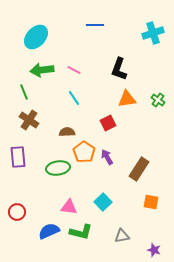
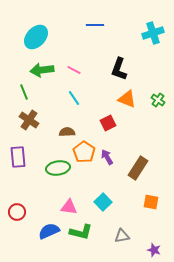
orange triangle: rotated 30 degrees clockwise
brown rectangle: moved 1 px left, 1 px up
